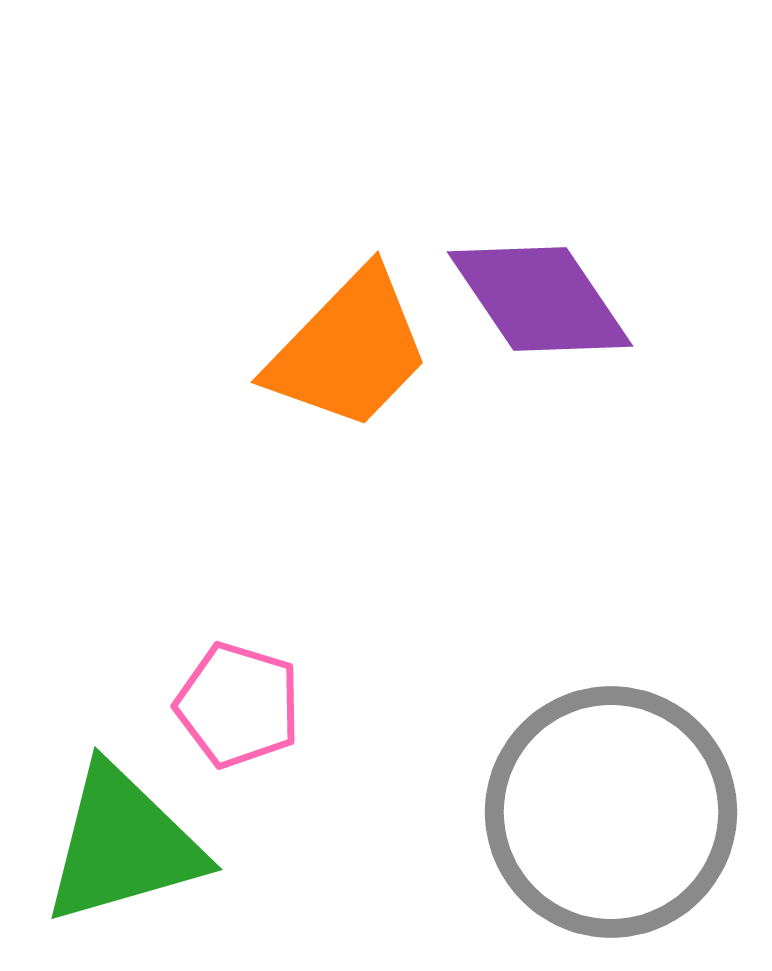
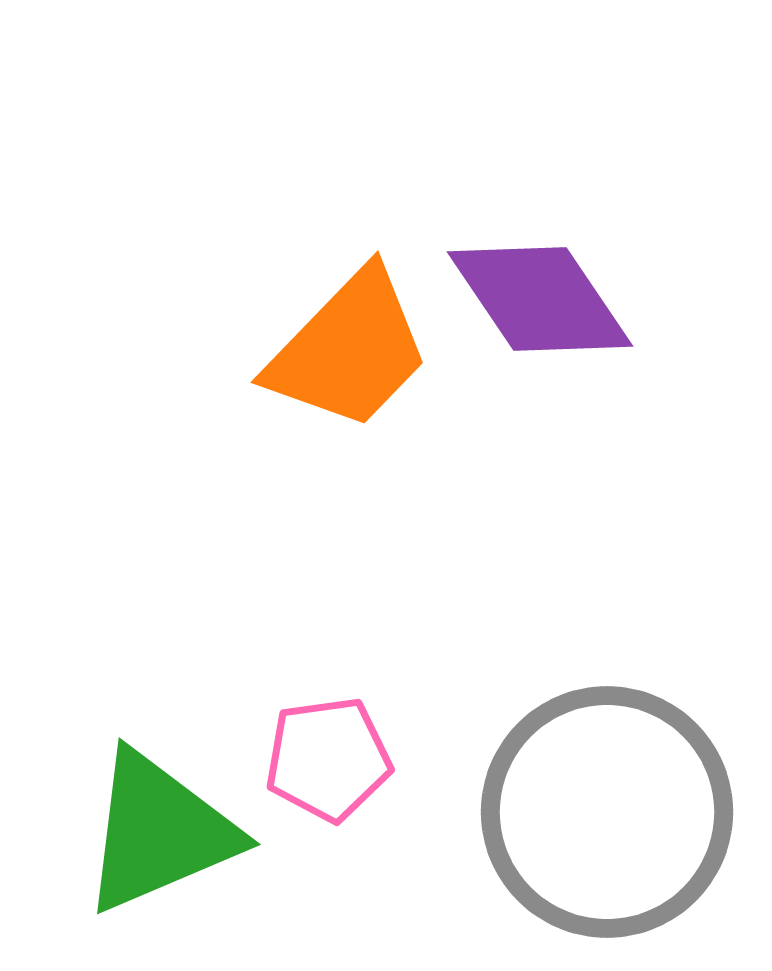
pink pentagon: moved 90 px right, 54 px down; rotated 25 degrees counterclockwise
gray circle: moved 4 px left
green triangle: moved 36 px right, 13 px up; rotated 7 degrees counterclockwise
